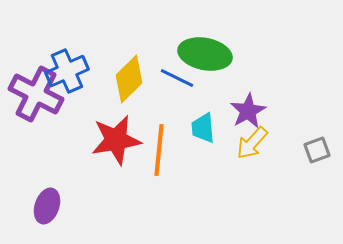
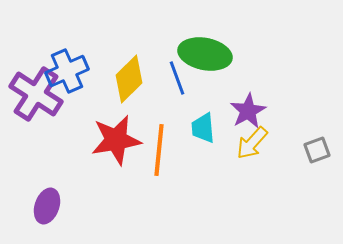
blue line: rotated 44 degrees clockwise
purple cross: rotated 6 degrees clockwise
